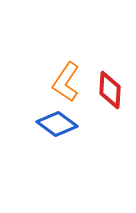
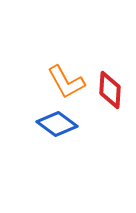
orange L-shape: rotated 63 degrees counterclockwise
